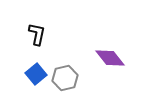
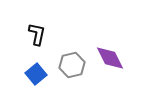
purple diamond: rotated 12 degrees clockwise
gray hexagon: moved 7 px right, 13 px up
